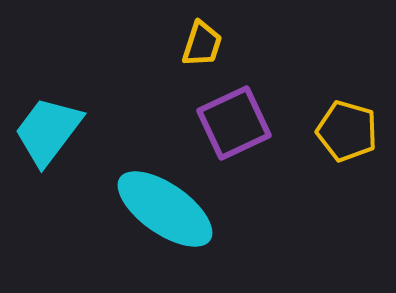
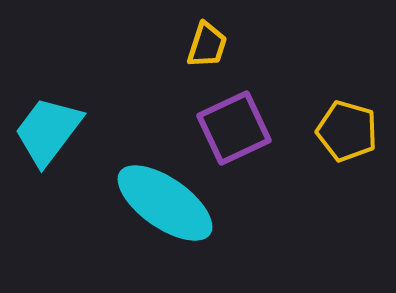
yellow trapezoid: moved 5 px right, 1 px down
purple square: moved 5 px down
cyan ellipse: moved 6 px up
